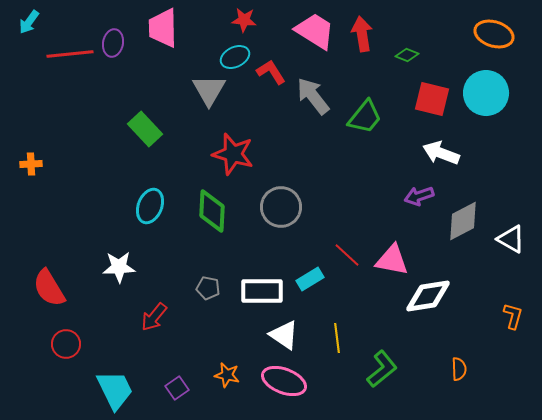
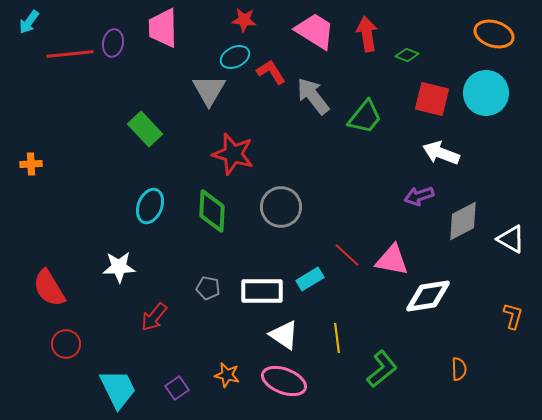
red arrow at (362, 34): moved 5 px right
cyan trapezoid at (115, 390): moved 3 px right, 1 px up
